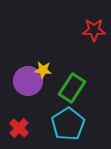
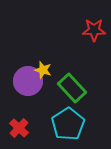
yellow star: rotated 12 degrees clockwise
green rectangle: rotated 76 degrees counterclockwise
